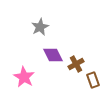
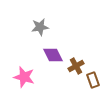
gray star: rotated 18 degrees clockwise
brown cross: moved 2 px down
pink star: rotated 15 degrees counterclockwise
